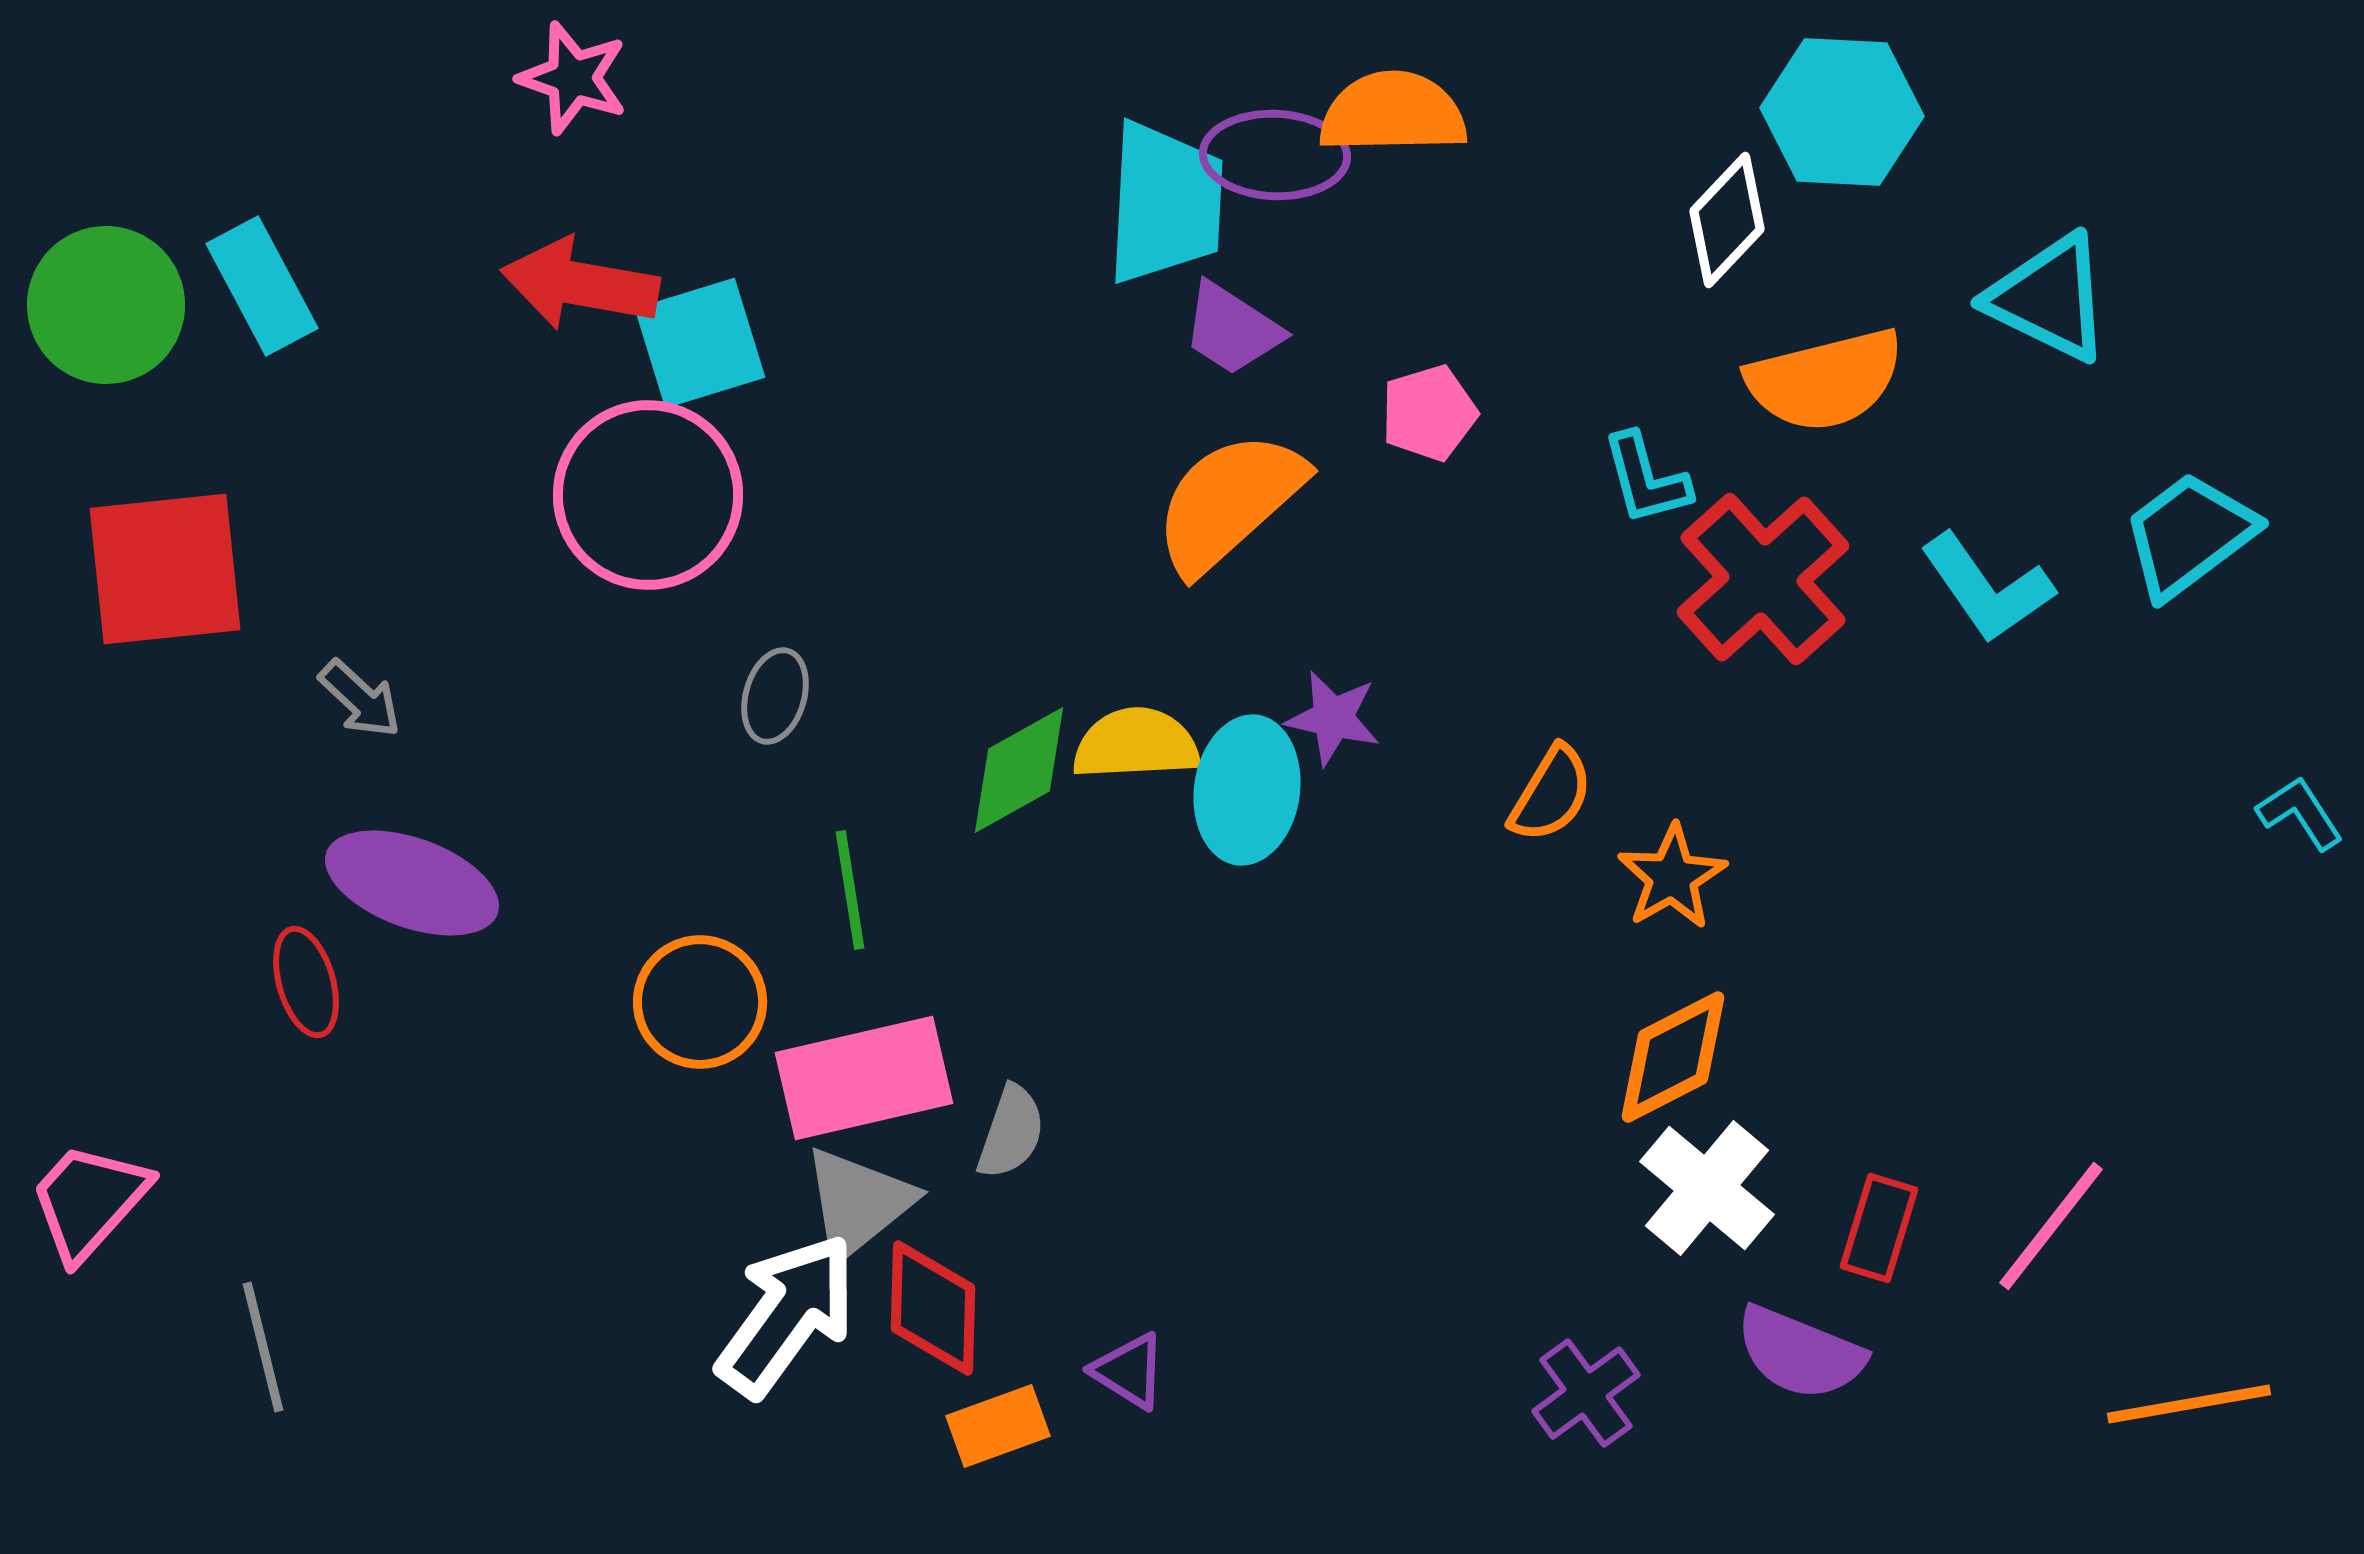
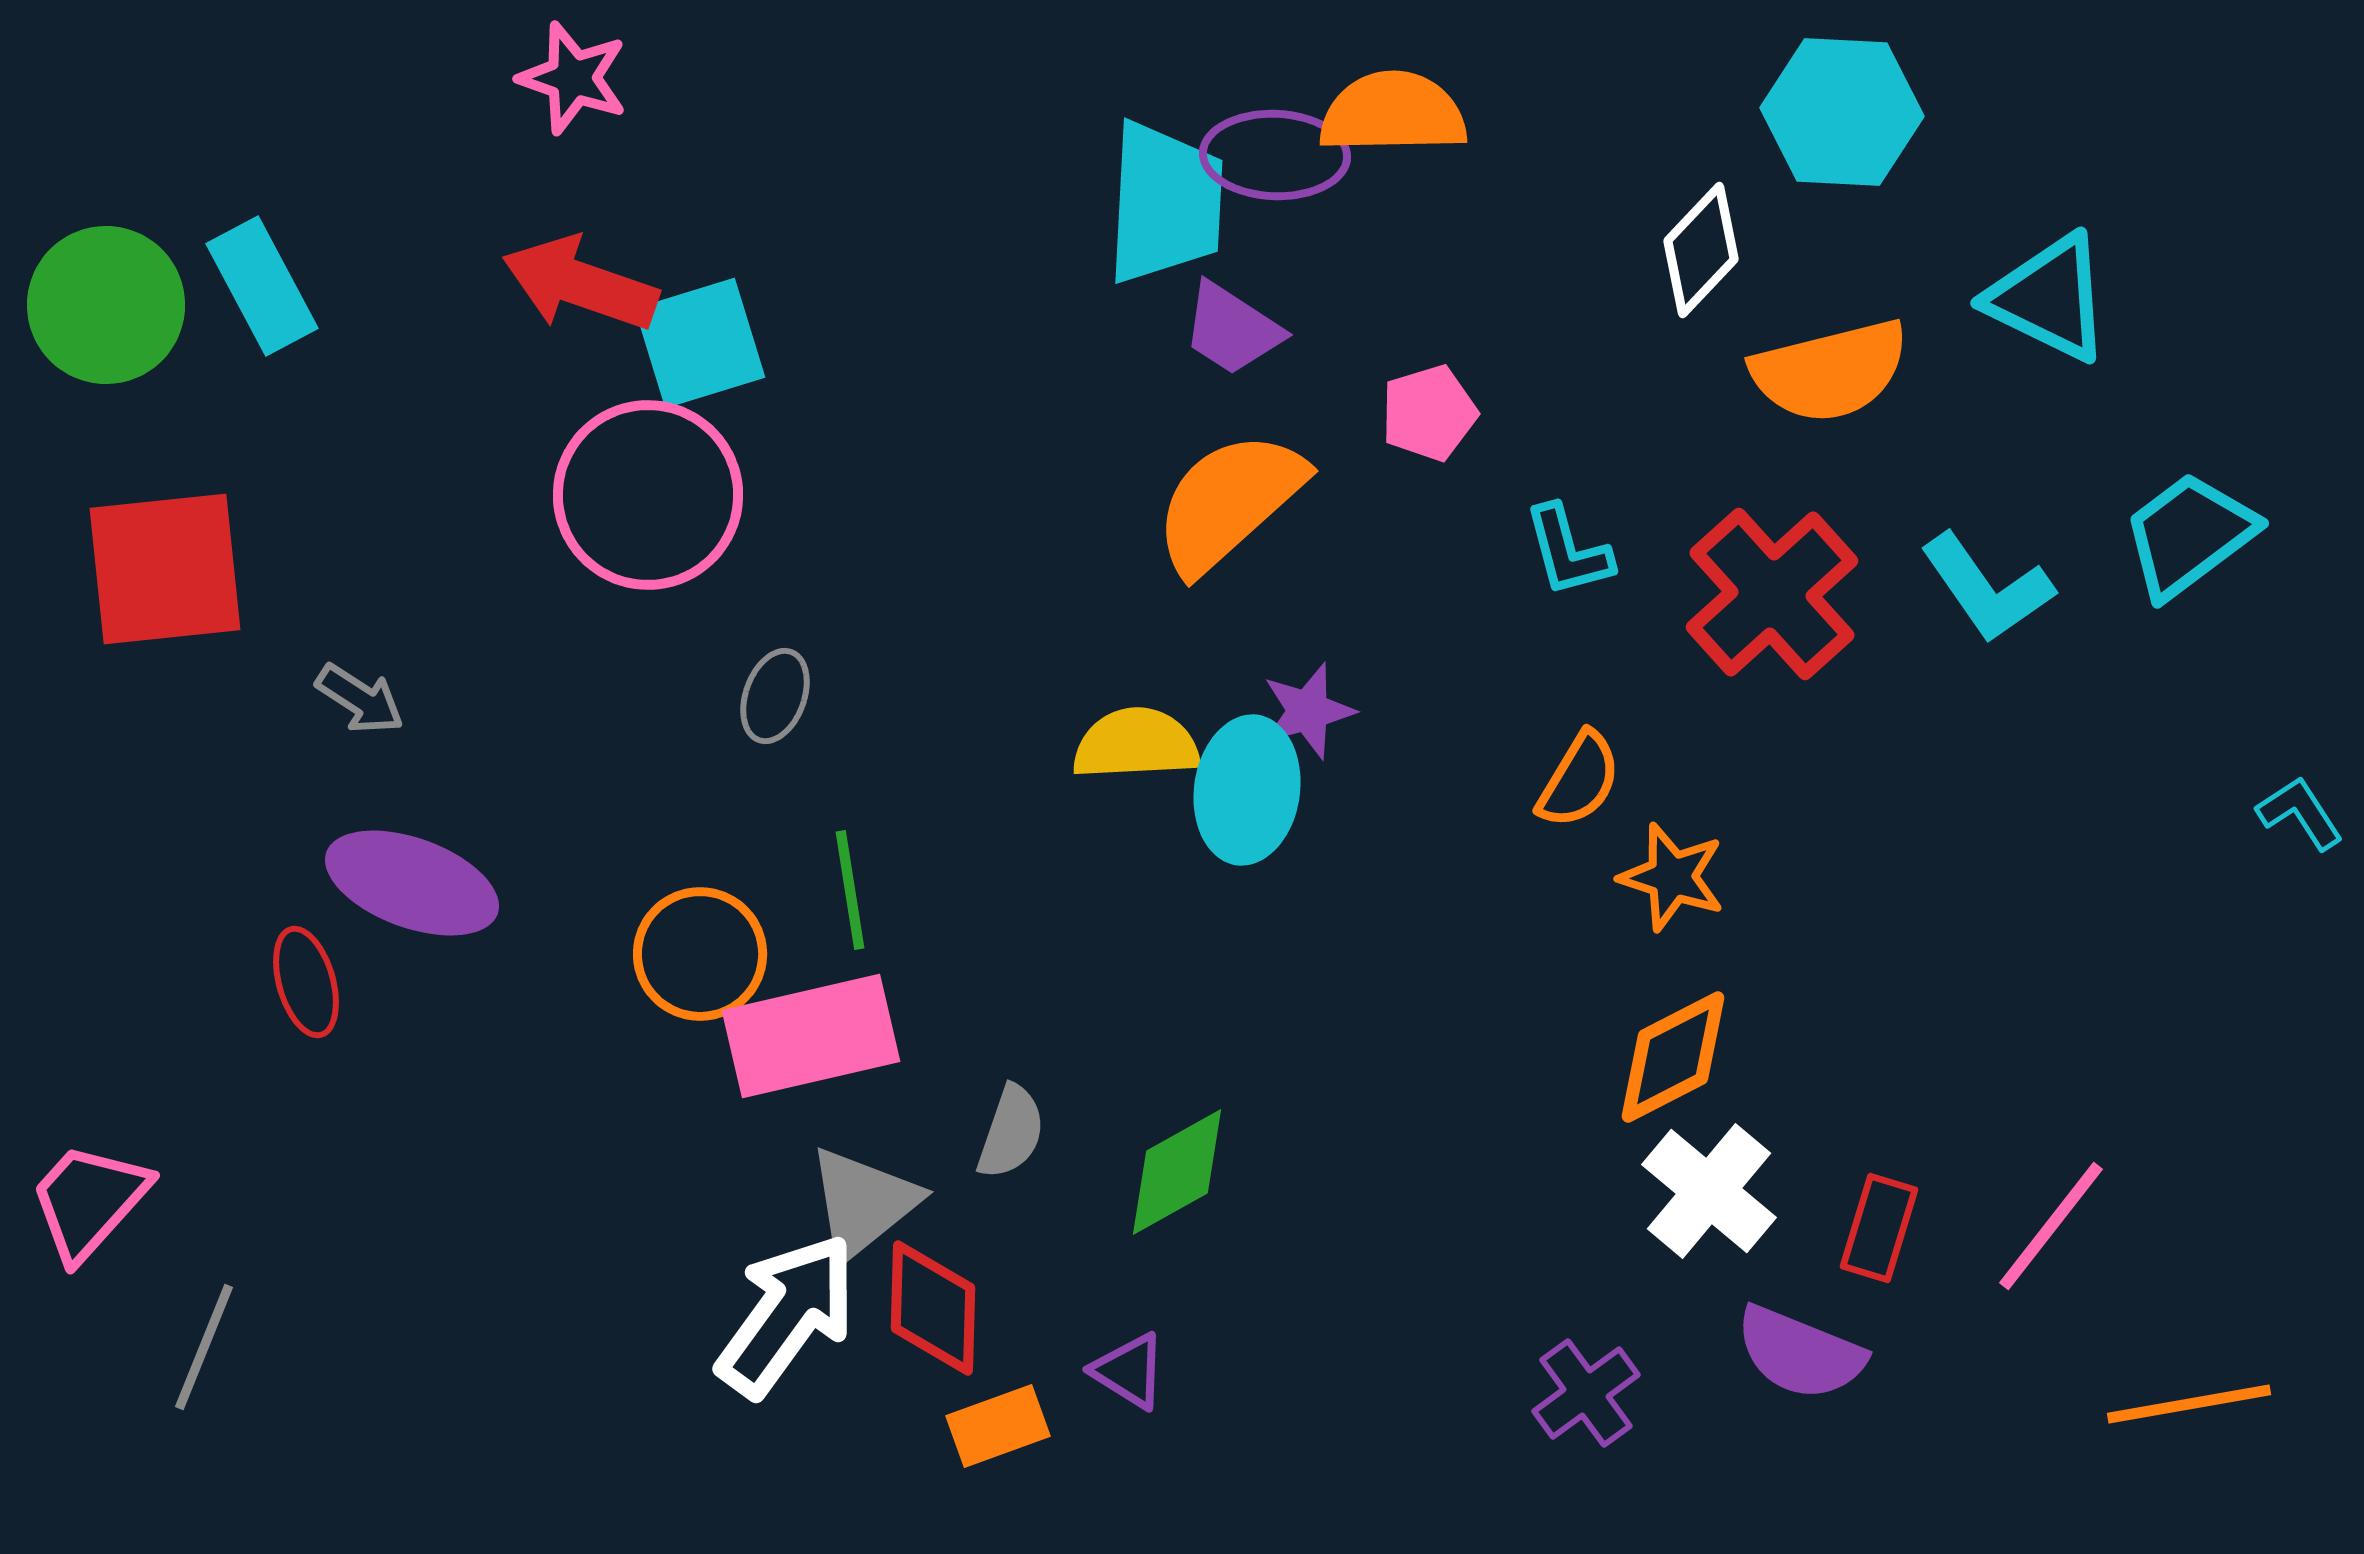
white diamond at (1727, 220): moved 26 px left, 30 px down
red arrow at (580, 284): rotated 9 degrees clockwise
orange semicircle at (1825, 380): moved 5 px right, 9 px up
cyan L-shape at (1646, 479): moved 78 px left, 72 px down
red cross at (1763, 579): moved 9 px right, 15 px down
gray ellipse at (775, 696): rotated 4 degrees clockwise
gray arrow at (360, 699): rotated 10 degrees counterclockwise
purple star at (1333, 718): moved 25 px left, 7 px up; rotated 28 degrees counterclockwise
green diamond at (1019, 770): moved 158 px right, 402 px down
orange semicircle at (1551, 794): moved 28 px right, 14 px up
orange star at (1672, 877): rotated 24 degrees counterclockwise
orange circle at (700, 1002): moved 48 px up
pink rectangle at (864, 1078): moved 53 px left, 42 px up
white cross at (1707, 1188): moved 2 px right, 3 px down
gray triangle at (858, 1203): moved 5 px right
gray line at (263, 1347): moved 59 px left; rotated 36 degrees clockwise
